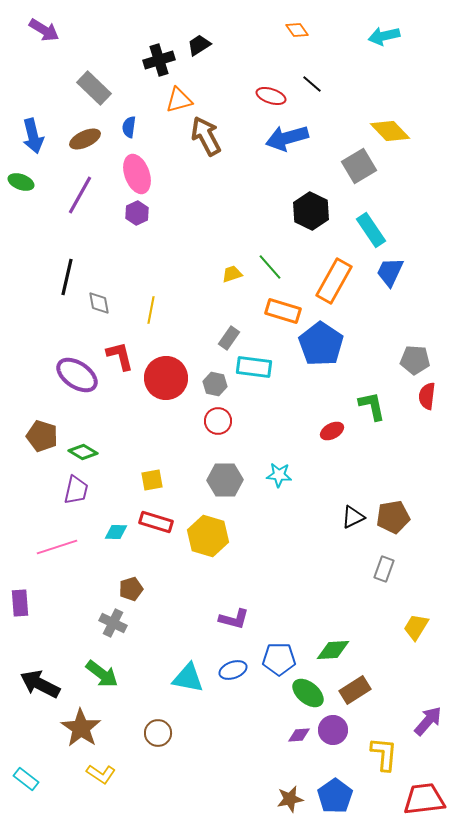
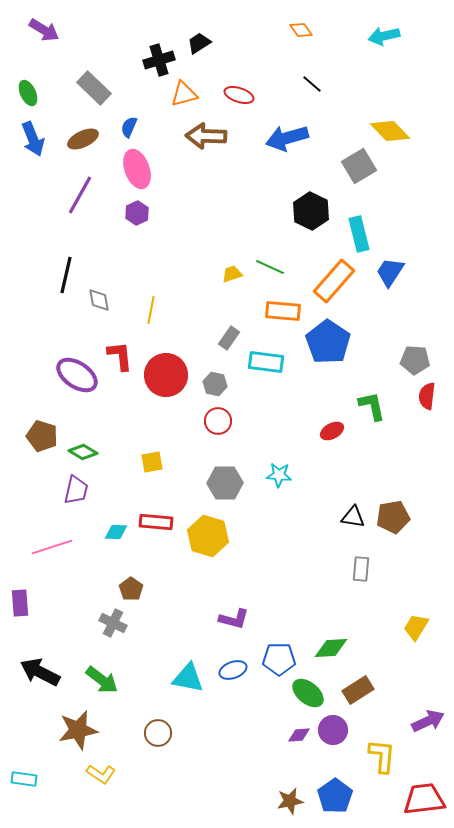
orange diamond at (297, 30): moved 4 px right
black trapezoid at (199, 45): moved 2 px up
red ellipse at (271, 96): moved 32 px left, 1 px up
orange triangle at (179, 100): moved 5 px right, 6 px up
blue semicircle at (129, 127): rotated 15 degrees clockwise
blue arrow at (33, 136): moved 3 px down; rotated 8 degrees counterclockwise
brown arrow at (206, 136): rotated 60 degrees counterclockwise
brown ellipse at (85, 139): moved 2 px left
pink ellipse at (137, 174): moved 5 px up
green ellipse at (21, 182): moved 7 px right, 89 px up; rotated 45 degrees clockwise
cyan rectangle at (371, 230): moved 12 px left, 4 px down; rotated 20 degrees clockwise
green line at (270, 267): rotated 24 degrees counterclockwise
blue trapezoid at (390, 272): rotated 8 degrees clockwise
black line at (67, 277): moved 1 px left, 2 px up
orange rectangle at (334, 281): rotated 12 degrees clockwise
gray diamond at (99, 303): moved 3 px up
orange rectangle at (283, 311): rotated 12 degrees counterclockwise
blue pentagon at (321, 344): moved 7 px right, 2 px up
red L-shape at (120, 356): rotated 8 degrees clockwise
cyan rectangle at (254, 367): moved 12 px right, 5 px up
red circle at (166, 378): moved 3 px up
yellow square at (152, 480): moved 18 px up
gray hexagon at (225, 480): moved 3 px down
black triangle at (353, 517): rotated 35 degrees clockwise
red rectangle at (156, 522): rotated 12 degrees counterclockwise
pink line at (57, 547): moved 5 px left
gray rectangle at (384, 569): moved 23 px left; rotated 15 degrees counterclockwise
brown pentagon at (131, 589): rotated 20 degrees counterclockwise
green diamond at (333, 650): moved 2 px left, 2 px up
green arrow at (102, 674): moved 6 px down
black arrow at (40, 684): moved 12 px up
brown rectangle at (355, 690): moved 3 px right
purple arrow at (428, 721): rotated 24 degrees clockwise
brown star at (81, 728): moved 3 px left, 2 px down; rotated 27 degrees clockwise
yellow L-shape at (384, 754): moved 2 px left, 2 px down
cyan rectangle at (26, 779): moved 2 px left; rotated 30 degrees counterclockwise
brown star at (290, 799): moved 2 px down
